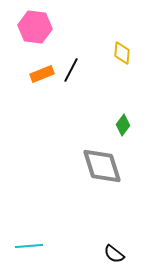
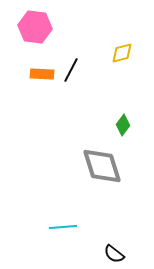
yellow diamond: rotated 70 degrees clockwise
orange rectangle: rotated 25 degrees clockwise
cyan line: moved 34 px right, 19 px up
